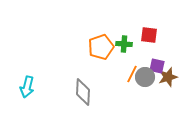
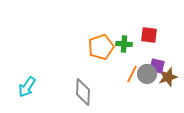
gray circle: moved 2 px right, 3 px up
cyan arrow: rotated 20 degrees clockwise
